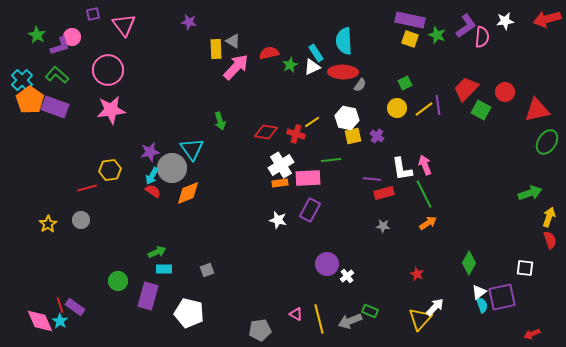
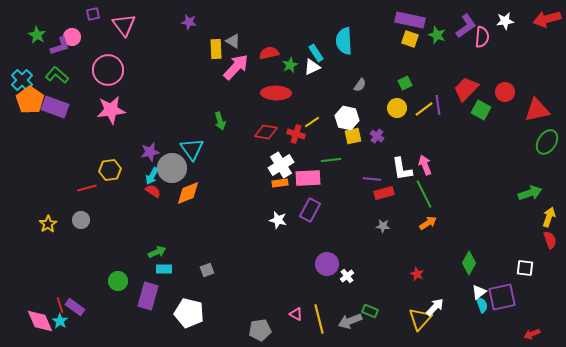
red ellipse at (343, 72): moved 67 px left, 21 px down
